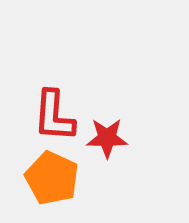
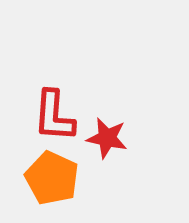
red star: rotated 12 degrees clockwise
